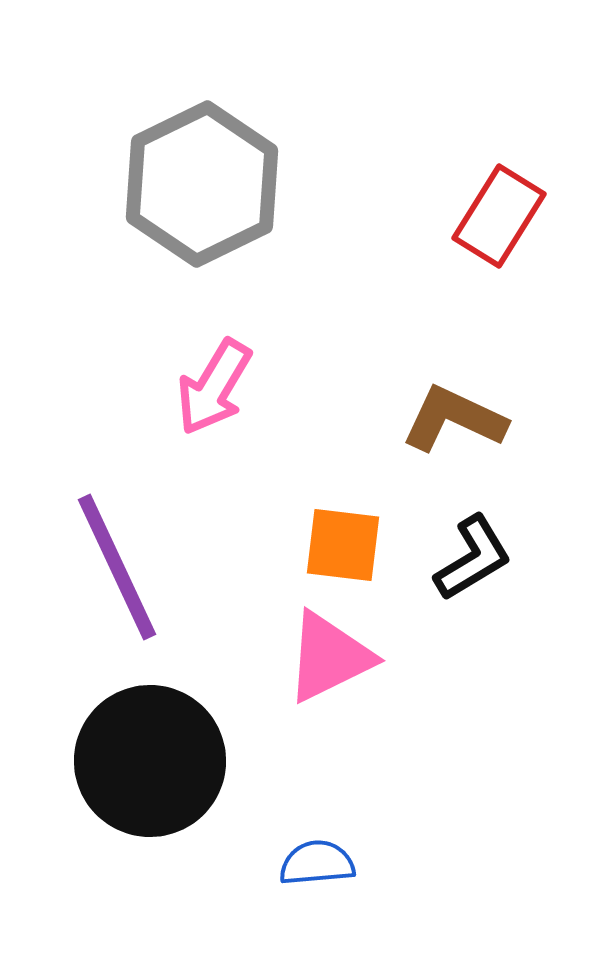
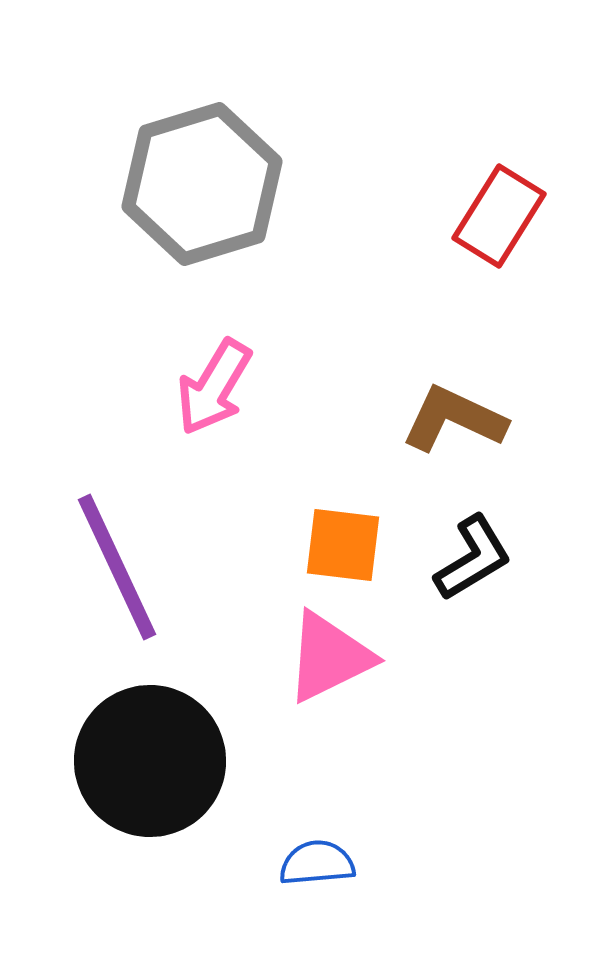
gray hexagon: rotated 9 degrees clockwise
